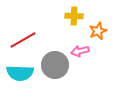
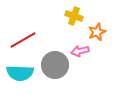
yellow cross: rotated 18 degrees clockwise
orange star: moved 1 px left, 1 px down
